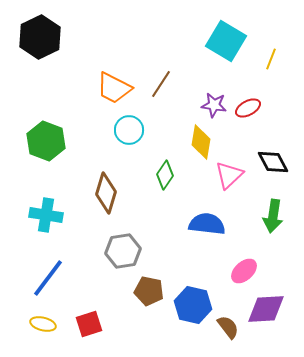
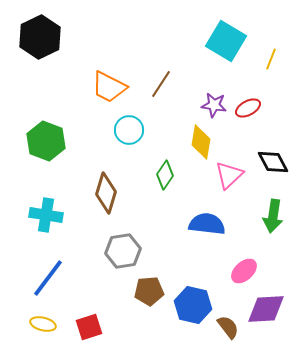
orange trapezoid: moved 5 px left, 1 px up
brown pentagon: rotated 16 degrees counterclockwise
red square: moved 3 px down
